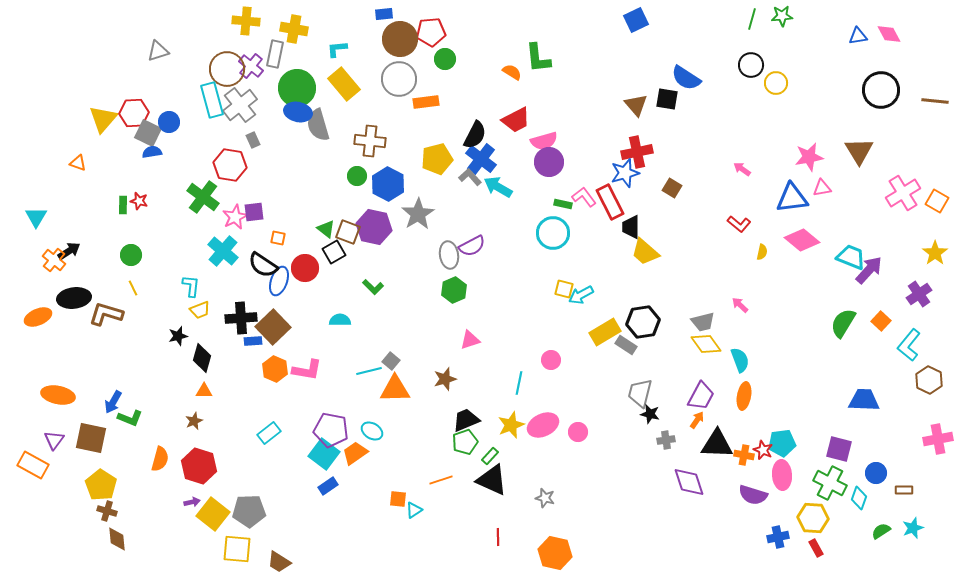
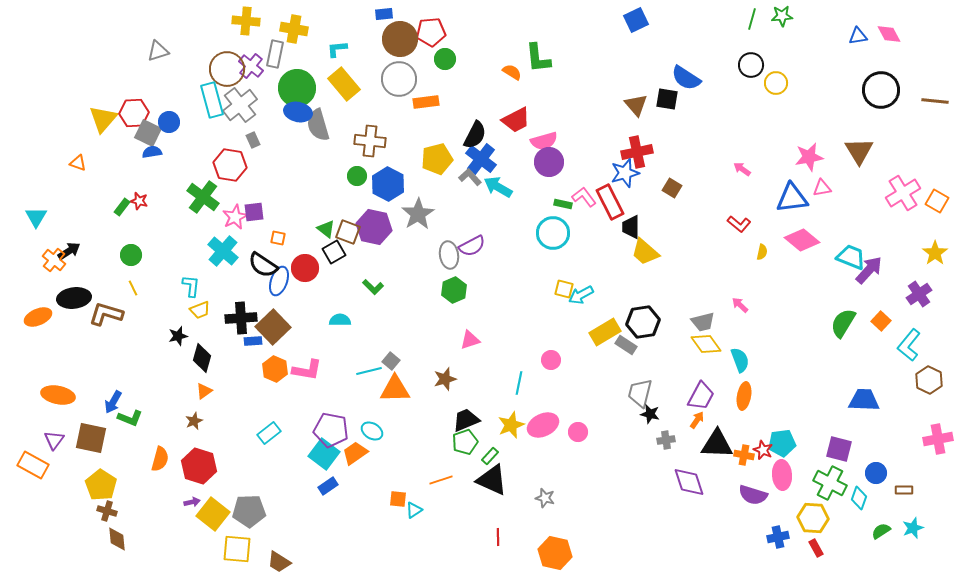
green rectangle at (123, 205): moved 1 px left, 2 px down; rotated 36 degrees clockwise
orange triangle at (204, 391): rotated 36 degrees counterclockwise
